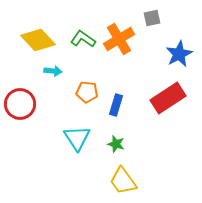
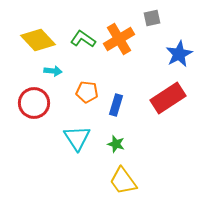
red circle: moved 14 px right, 1 px up
